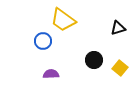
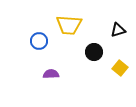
yellow trapezoid: moved 6 px right, 5 px down; rotated 32 degrees counterclockwise
black triangle: moved 2 px down
blue circle: moved 4 px left
black circle: moved 8 px up
